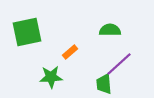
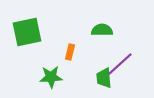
green semicircle: moved 8 px left
orange rectangle: rotated 35 degrees counterclockwise
purple line: moved 1 px right
green trapezoid: moved 6 px up
